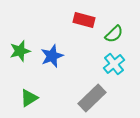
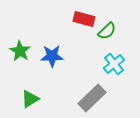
red rectangle: moved 1 px up
green semicircle: moved 7 px left, 3 px up
green star: rotated 25 degrees counterclockwise
blue star: rotated 20 degrees clockwise
green triangle: moved 1 px right, 1 px down
